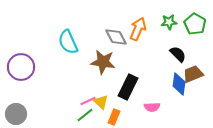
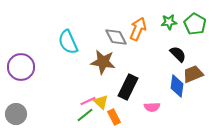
blue diamond: moved 2 px left, 2 px down
orange rectangle: rotated 49 degrees counterclockwise
